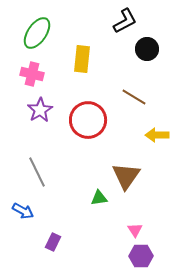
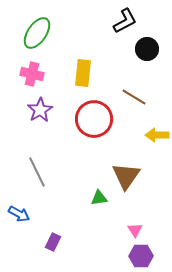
yellow rectangle: moved 1 px right, 14 px down
red circle: moved 6 px right, 1 px up
blue arrow: moved 4 px left, 3 px down
